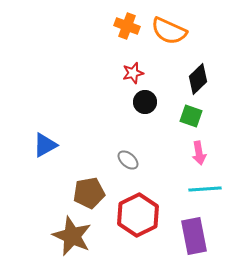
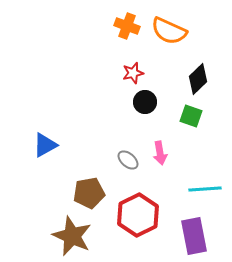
pink arrow: moved 39 px left
